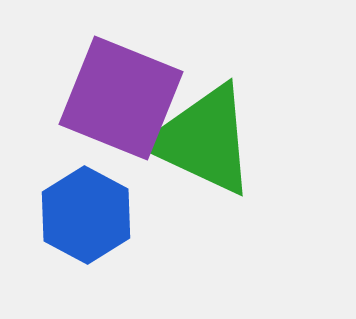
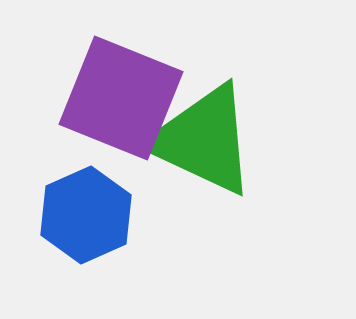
blue hexagon: rotated 8 degrees clockwise
